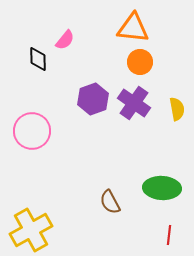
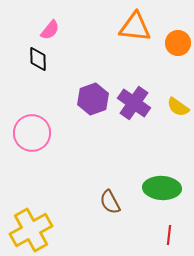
orange triangle: moved 2 px right, 1 px up
pink semicircle: moved 15 px left, 10 px up
orange circle: moved 38 px right, 19 px up
yellow semicircle: moved 1 px right, 2 px up; rotated 135 degrees clockwise
pink circle: moved 2 px down
